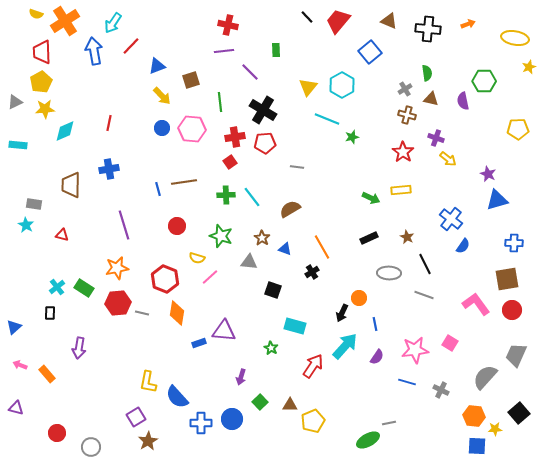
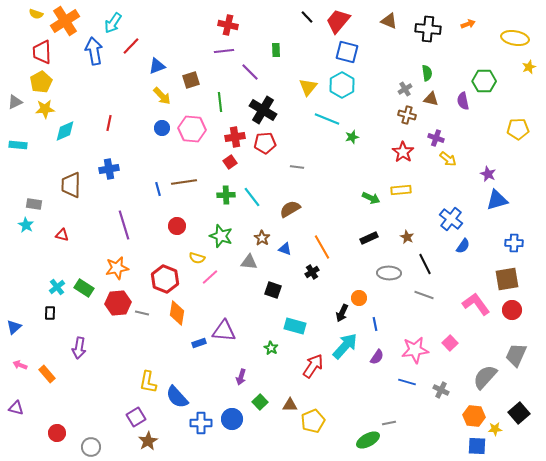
blue square at (370, 52): moved 23 px left; rotated 35 degrees counterclockwise
pink square at (450, 343): rotated 14 degrees clockwise
